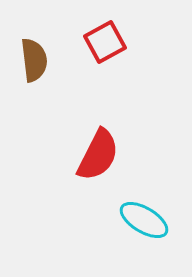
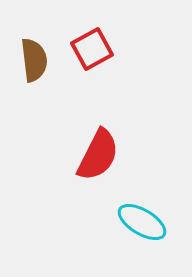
red square: moved 13 px left, 7 px down
cyan ellipse: moved 2 px left, 2 px down
